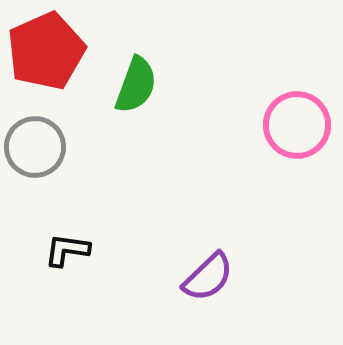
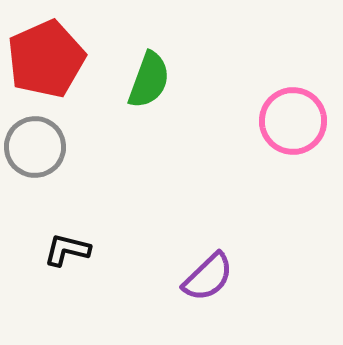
red pentagon: moved 8 px down
green semicircle: moved 13 px right, 5 px up
pink circle: moved 4 px left, 4 px up
black L-shape: rotated 6 degrees clockwise
